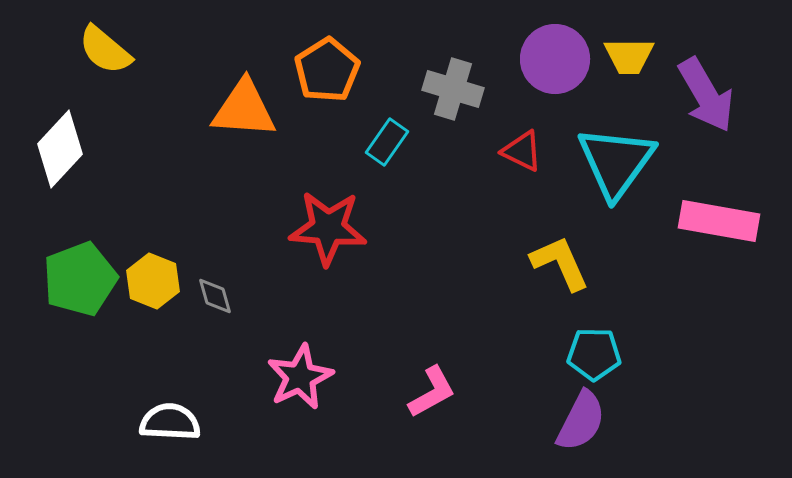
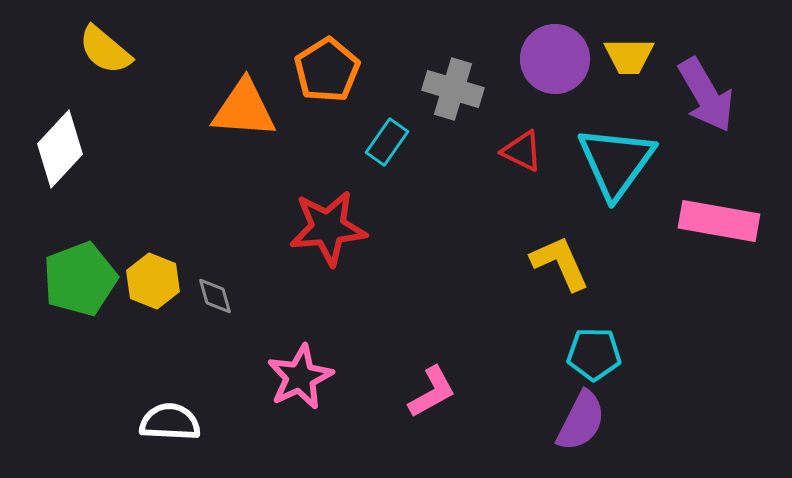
red star: rotated 10 degrees counterclockwise
